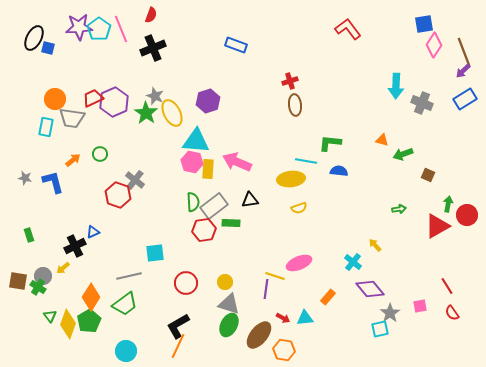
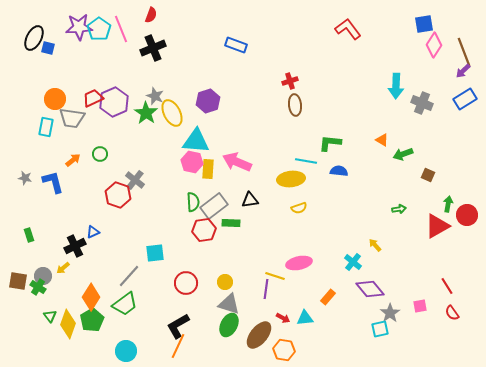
orange triangle at (382, 140): rotated 16 degrees clockwise
pink ellipse at (299, 263): rotated 10 degrees clockwise
gray line at (129, 276): rotated 35 degrees counterclockwise
green pentagon at (89, 321): moved 3 px right, 1 px up
